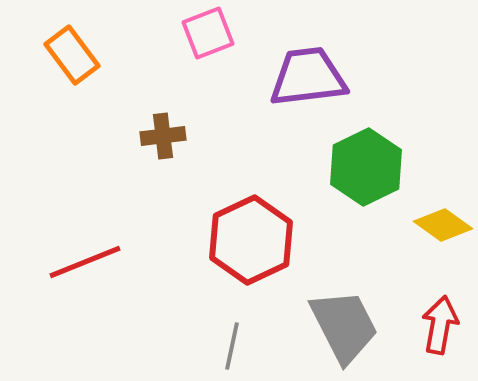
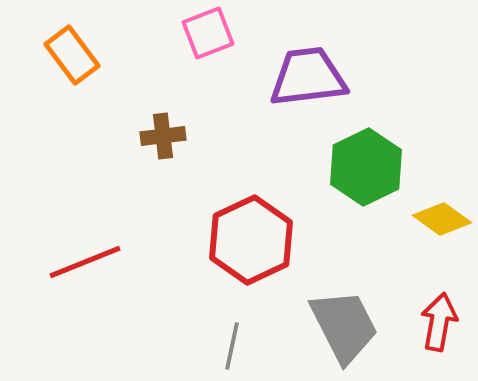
yellow diamond: moved 1 px left, 6 px up
red arrow: moved 1 px left, 3 px up
